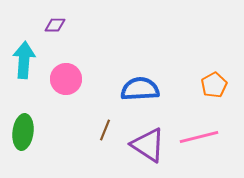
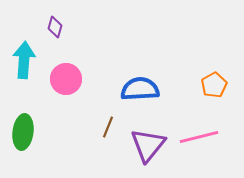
purple diamond: moved 2 px down; rotated 75 degrees counterclockwise
brown line: moved 3 px right, 3 px up
purple triangle: rotated 36 degrees clockwise
